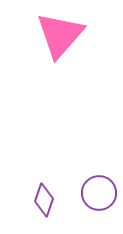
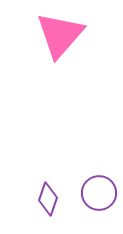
purple diamond: moved 4 px right, 1 px up
